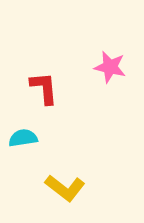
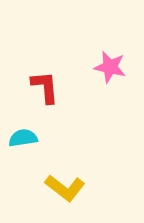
red L-shape: moved 1 px right, 1 px up
